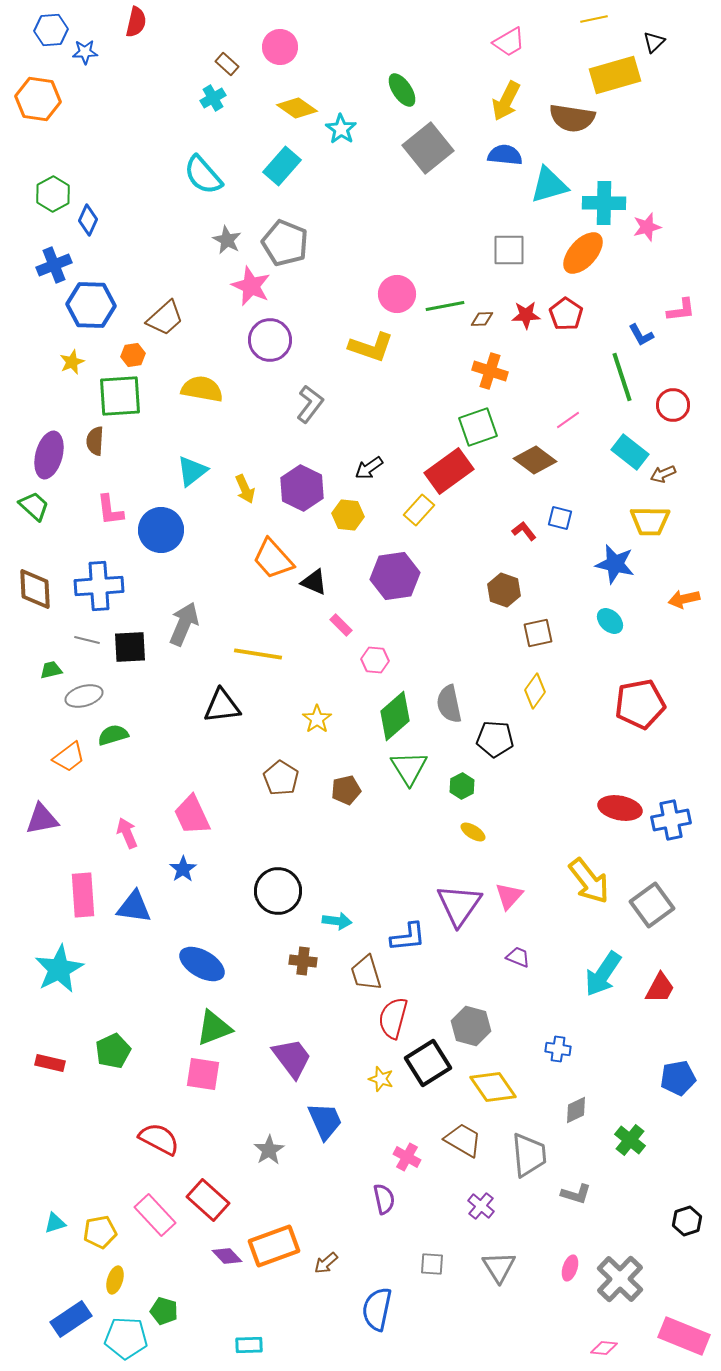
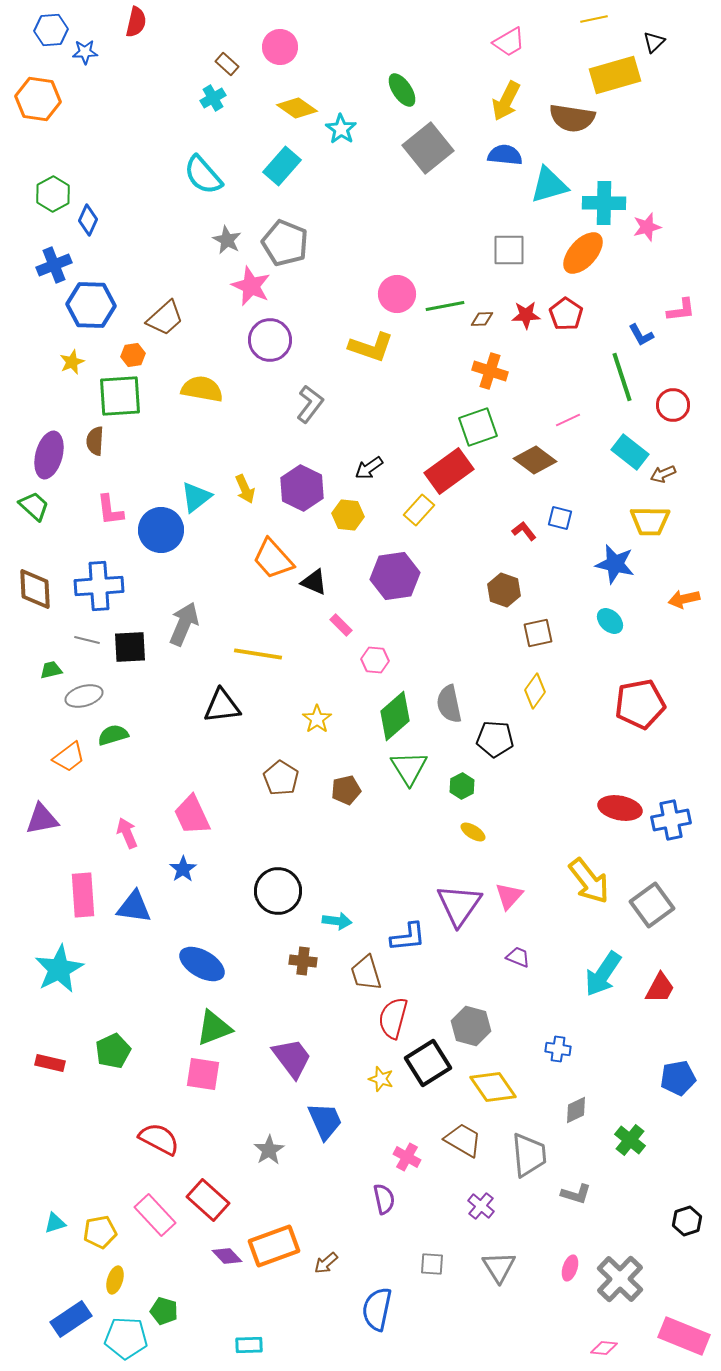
pink line at (568, 420): rotated 10 degrees clockwise
cyan triangle at (192, 471): moved 4 px right, 26 px down
